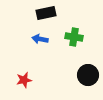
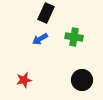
black rectangle: rotated 54 degrees counterclockwise
blue arrow: rotated 42 degrees counterclockwise
black circle: moved 6 px left, 5 px down
